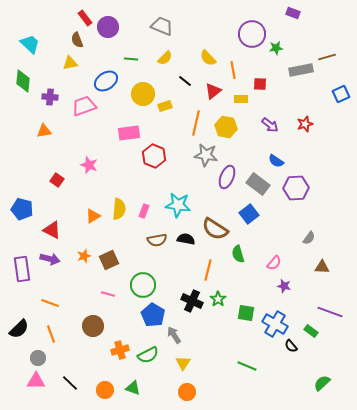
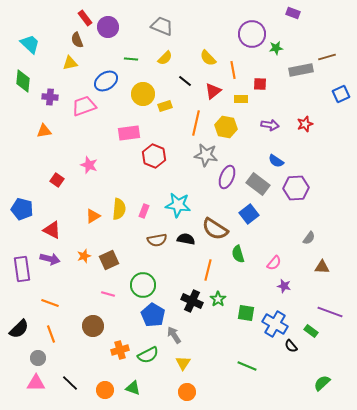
purple arrow at (270, 125): rotated 30 degrees counterclockwise
pink triangle at (36, 381): moved 2 px down
